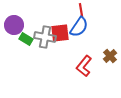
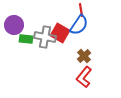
blue semicircle: moved 2 px up
red square: rotated 36 degrees clockwise
green rectangle: rotated 24 degrees counterclockwise
brown cross: moved 26 px left
red L-shape: moved 11 px down
